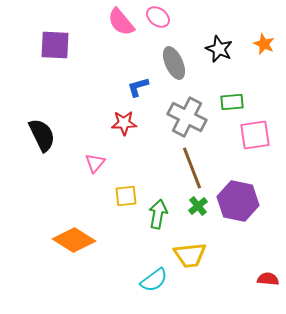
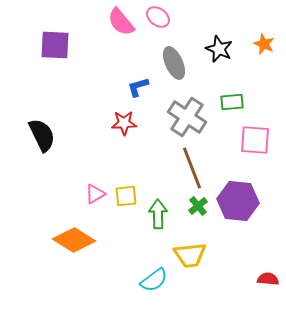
gray cross: rotated 6 degrees clockwise
pink square: moved 5 px down; rotated 12 degrees clockwise
pink triangle: moved 31 px down; rotated 20 degrees clockwise
purple hexagon: rotated 6 degrees counterclockwise
green arrow: rotated 12 degrees counterclockwise
